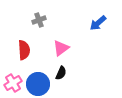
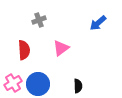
black semicircle: moved 17 px right, 13 px down; rotated 24 degrees counterclockwise
